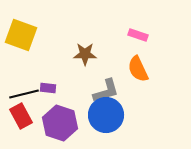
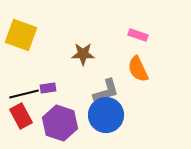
brown star: moved 2 px left
purple rectangle: rotated 14 degrees counterclockwise
